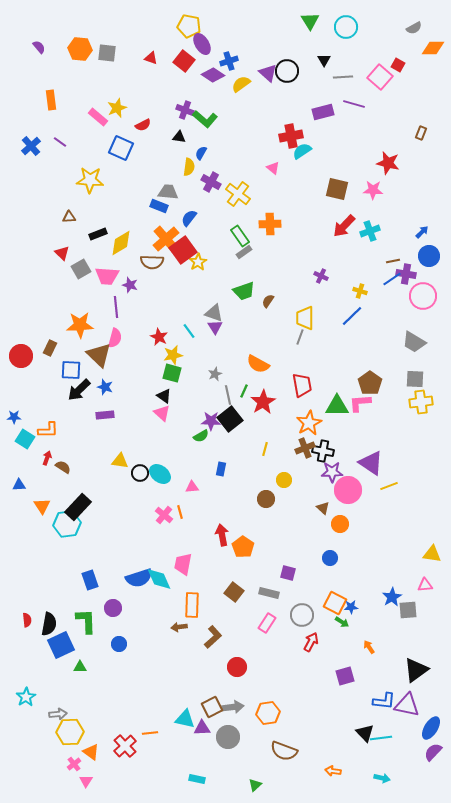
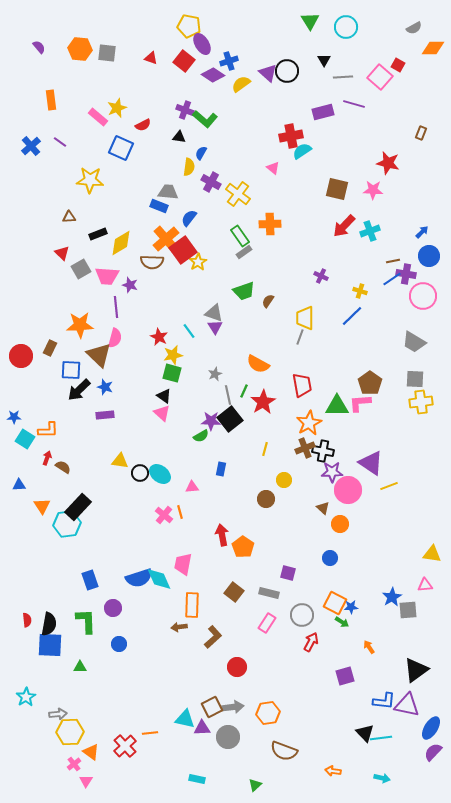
blue square at (61, 645): moved 11 px left; rotated 28 degrees clockwise
